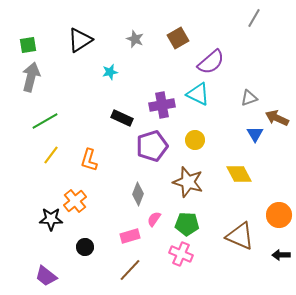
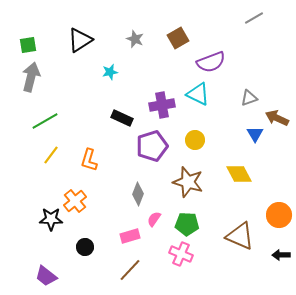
gray line: rotated 30 degrees clockwise
purple semicircle: rotated 20 degrees clockwise
